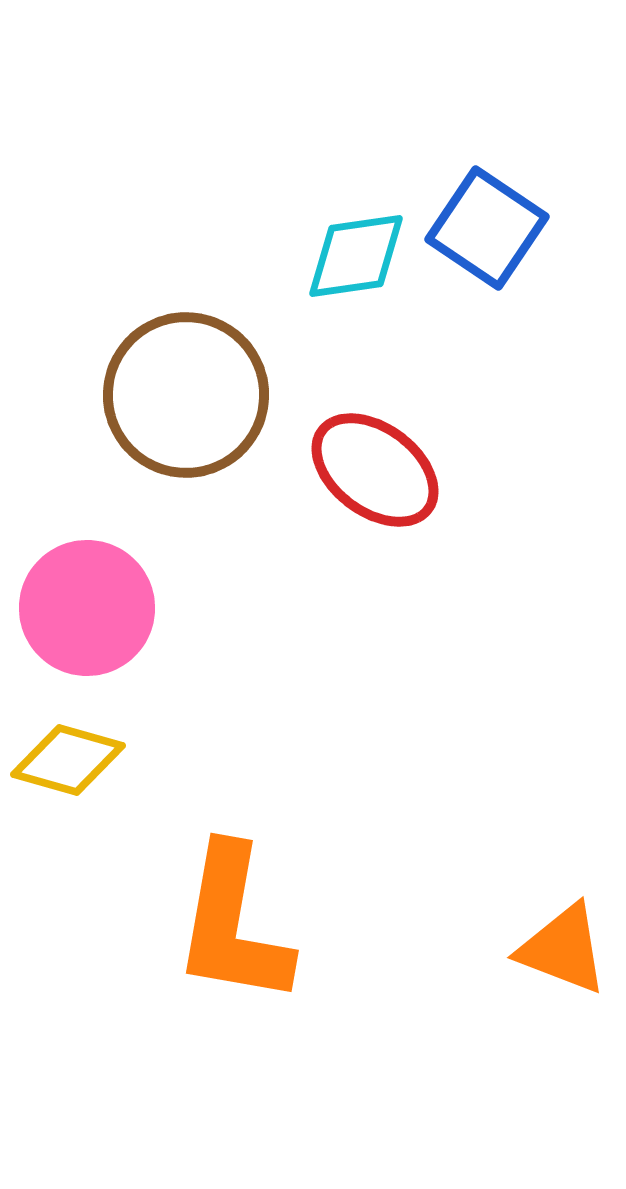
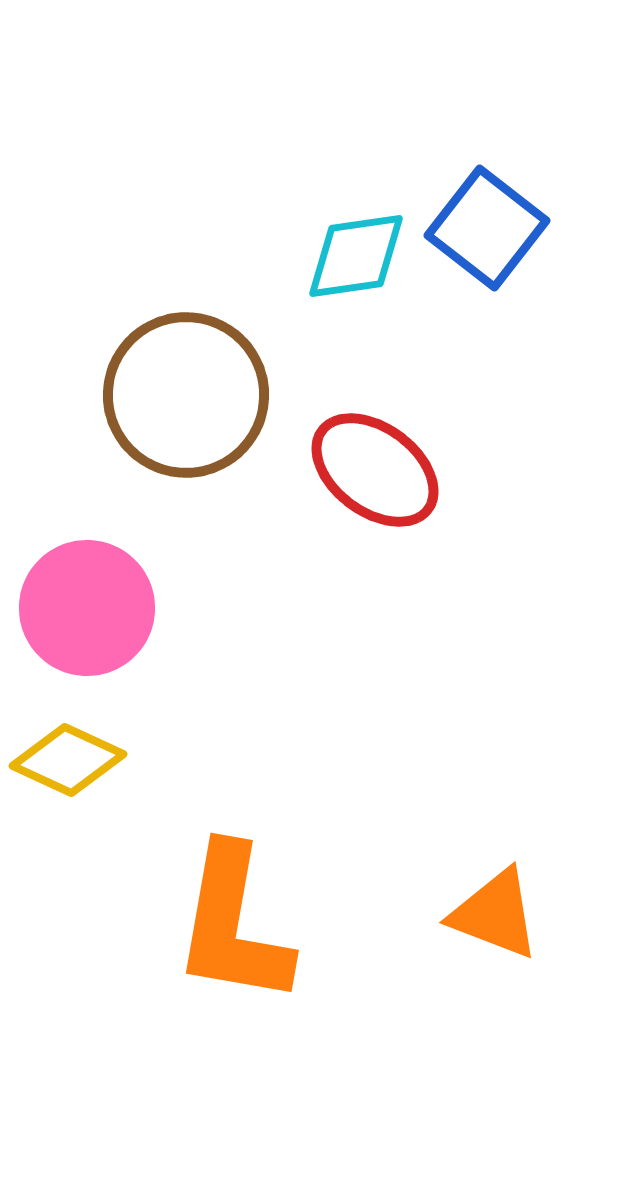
blue square: rotated 4 degrees clockwise
yellow diamond: rotated 9 degrees clockwise
orange triangle: moved 68 px left, 35 px up
